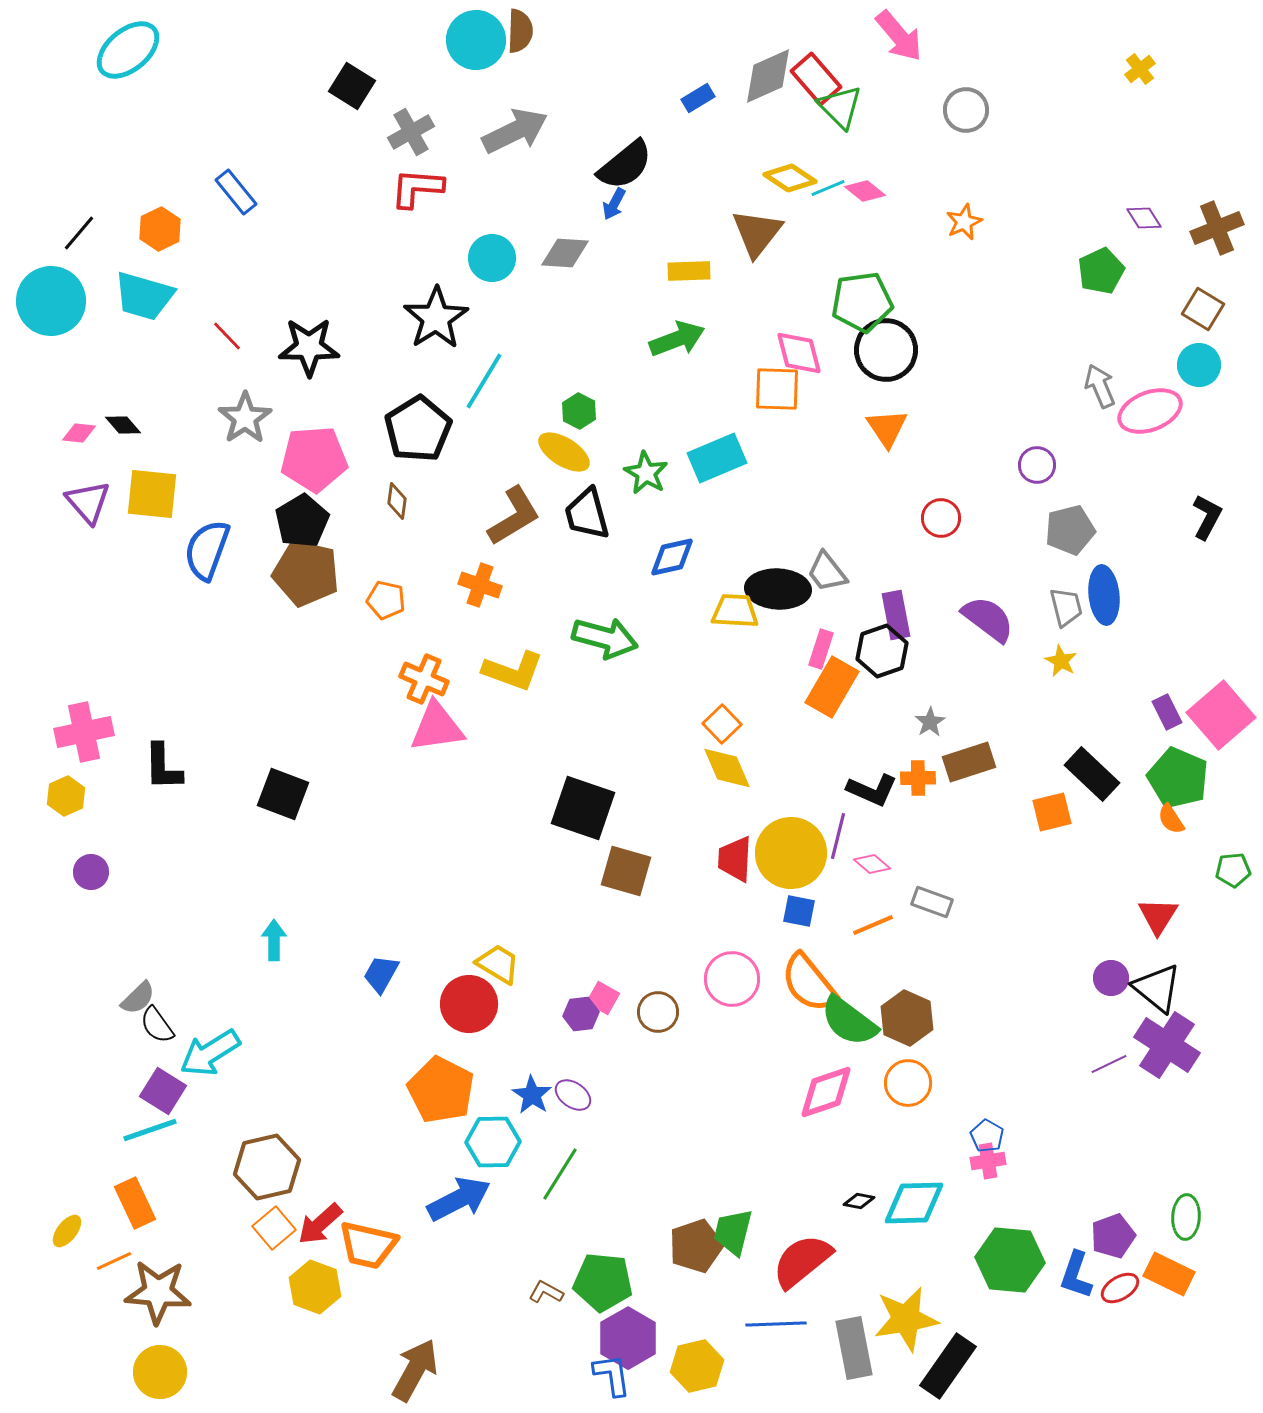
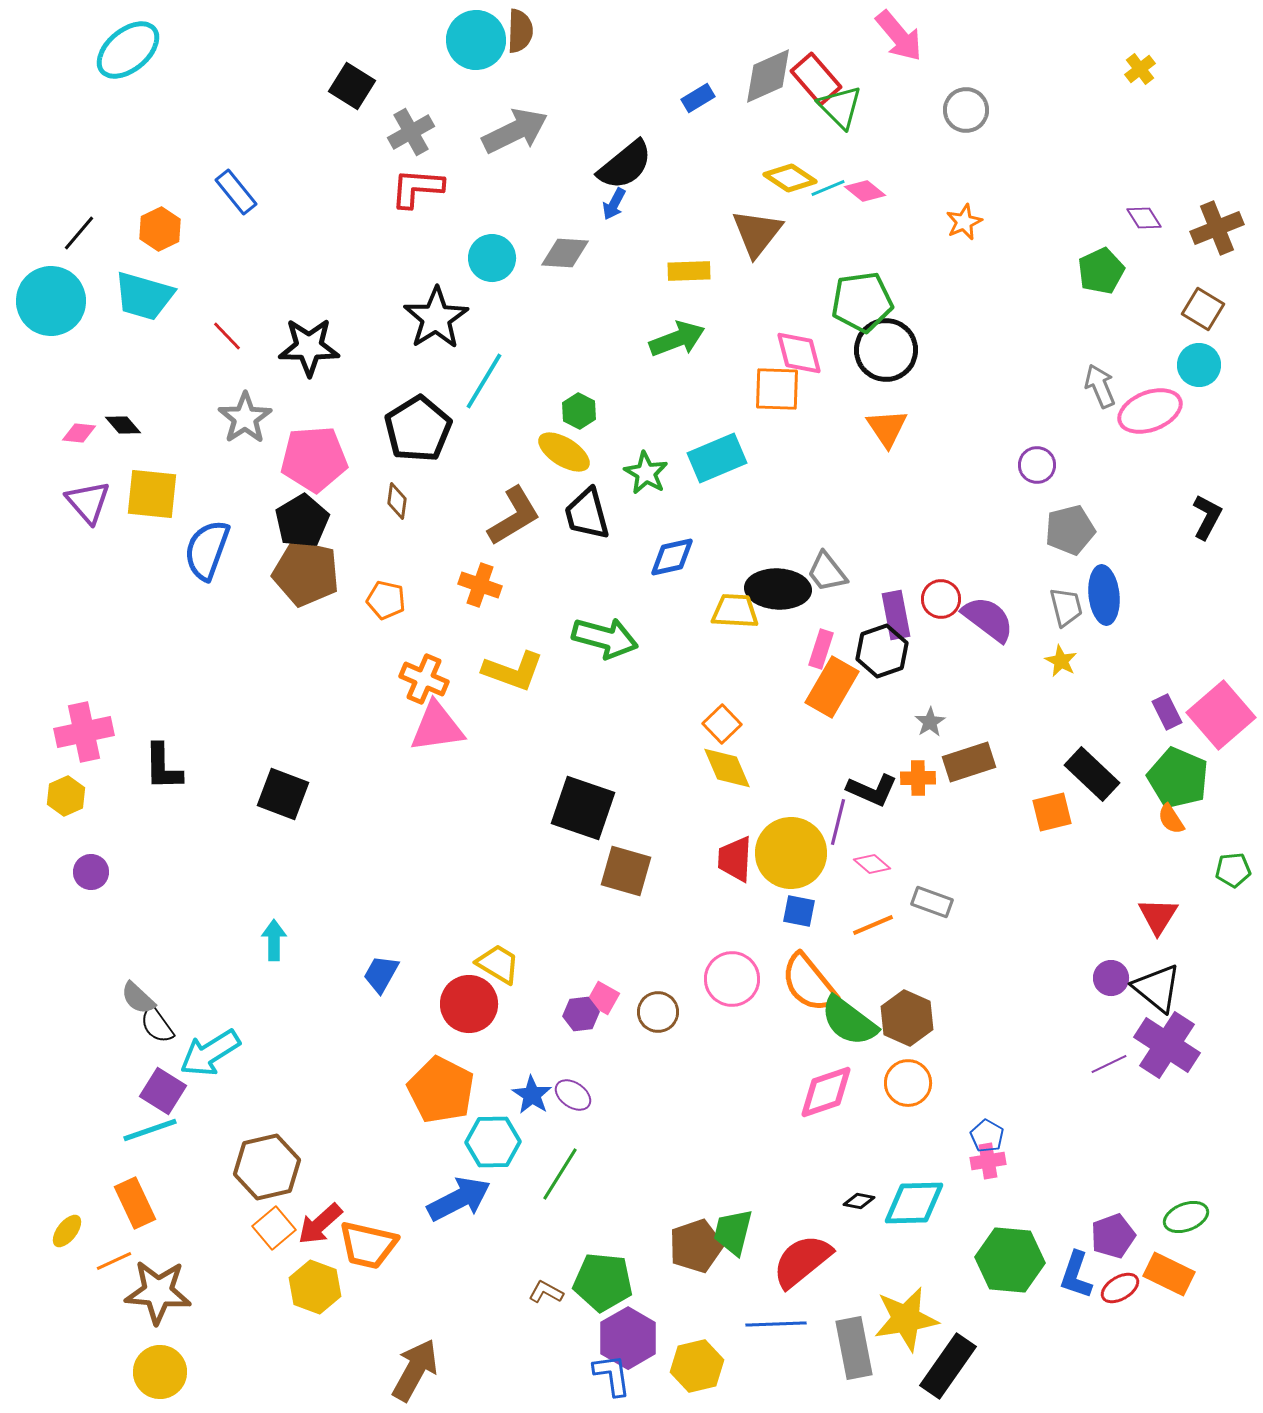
red circle at (941, 518): moved 81 px down
purple line at (838, 836): moved 14 px up
gray semicircle at (138, 998): rotated 87 degrees clockwise
green ellipse at (1186, 1217): rotated 66 degrees clockwise
